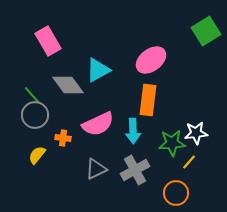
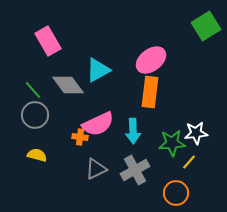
green square: moved 5 px up
green line: moved 1 px right, 5 px up
orange rectangle: moved 2 px right, 8 px up
orange cross: moved 17 px right, 1 px up
yellow semicircle: rotated 66 degrees clockwise
